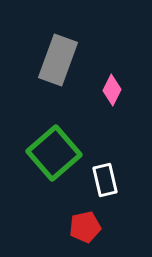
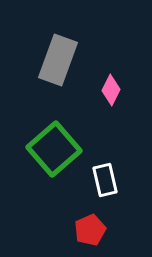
pink diamond: moved 1 px left
green square: moved 4 px up
red pentagon: moved 5 px right, 3 px down; rotated 12 degrees counterclockwise
